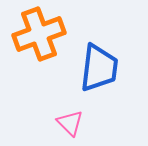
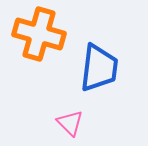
orange cross: rotated 36 degrees clockwise
